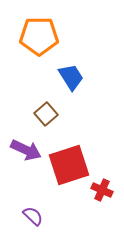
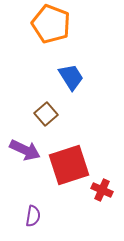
orange pentagon: moved 12 px right, 12 px up; rotated 21 degrees clockwise
purple arrow: moved 1 px left
purple semicircle: rotated 55 degrees clockwise
